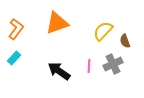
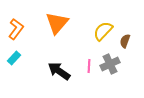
orange triangle: rotated 30 degrees counterclockwise
brown semicircle: rotated 40 degrees clockwise
gray cross: moved 3 px left
